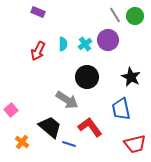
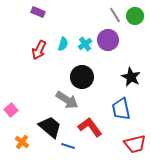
cyan semicircle: rotated 16 degrees clockwise
red arrow: moved 1 px right, 1 px up
black circle: moved 5 px left
blue line: moved 1 px left, 2 px down
